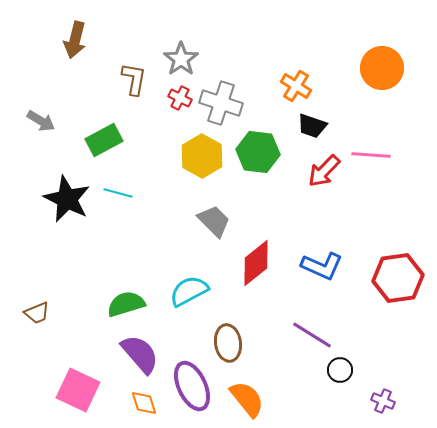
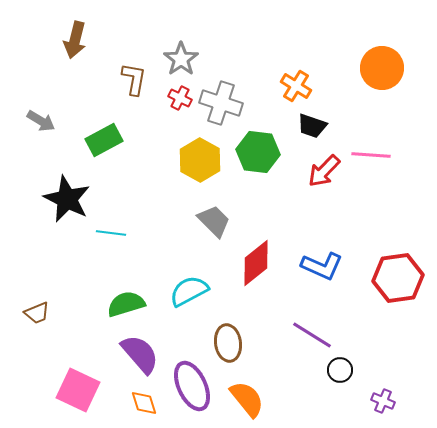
yellow hexagon: moved 2 px left, 4 px down
cyan line: moved 7 px left, 40 px down; rotated 8 degrees counterclockwise
